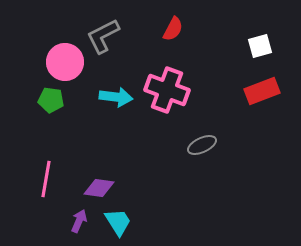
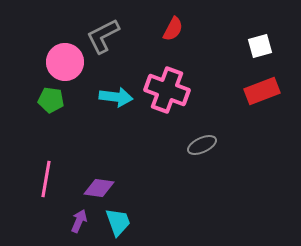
cyan trapezoid: rotated 12 degrees clockwise
